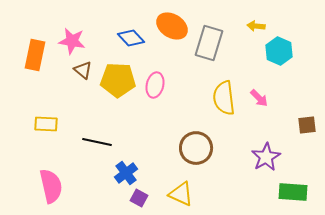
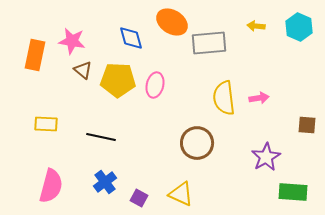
orange ellipse: moved 4 px up
blue diamond: rotated 28 degrees clockwise
gray rectangle: rotated 68 degrees clockwise
cyan hexagon: moved 20 px right, 24 px up
pink arrow: rotated 54 degrees counterclockwise
brown square: rotated 12 degrees clockwise
black line: moved 4 px right, 5 px up
brown circle: moved 1 px right, 5 px up
blue cross: moved 21 px left, 9 px down
pink semicircle: rotated 28 degrees clockwise
